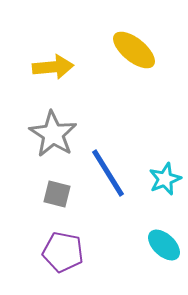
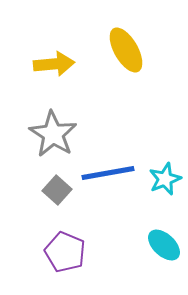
yellow ellipse: moved 8 px left; rotated 21 degrees clockwise
yellow arrow: moved 1 px right, 3 px up
blue line: rotated 68 degrees counterclockwise
gray square: moved 4 px up; rotated 28 degrees clockwise
purple pentagon: moved 2 px right; rotated 12 degrees clockwise
